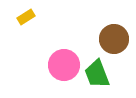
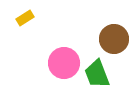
yellow rectangle: moved 1 px left, 1 px down
pink circle: moved 2 px up
